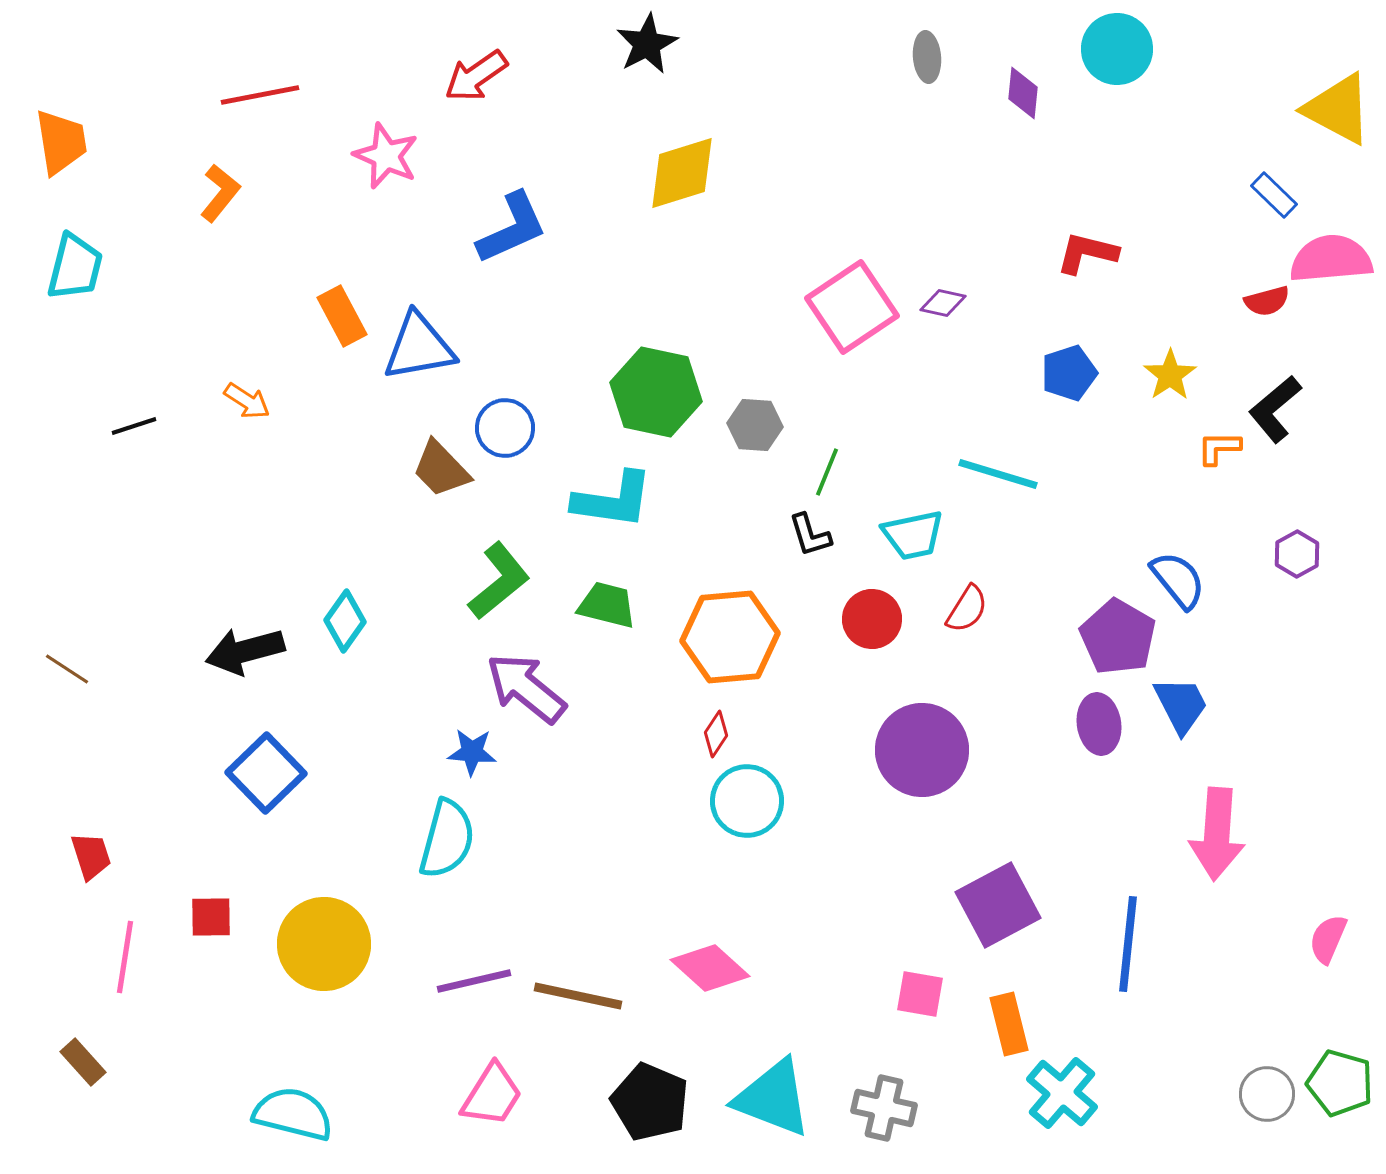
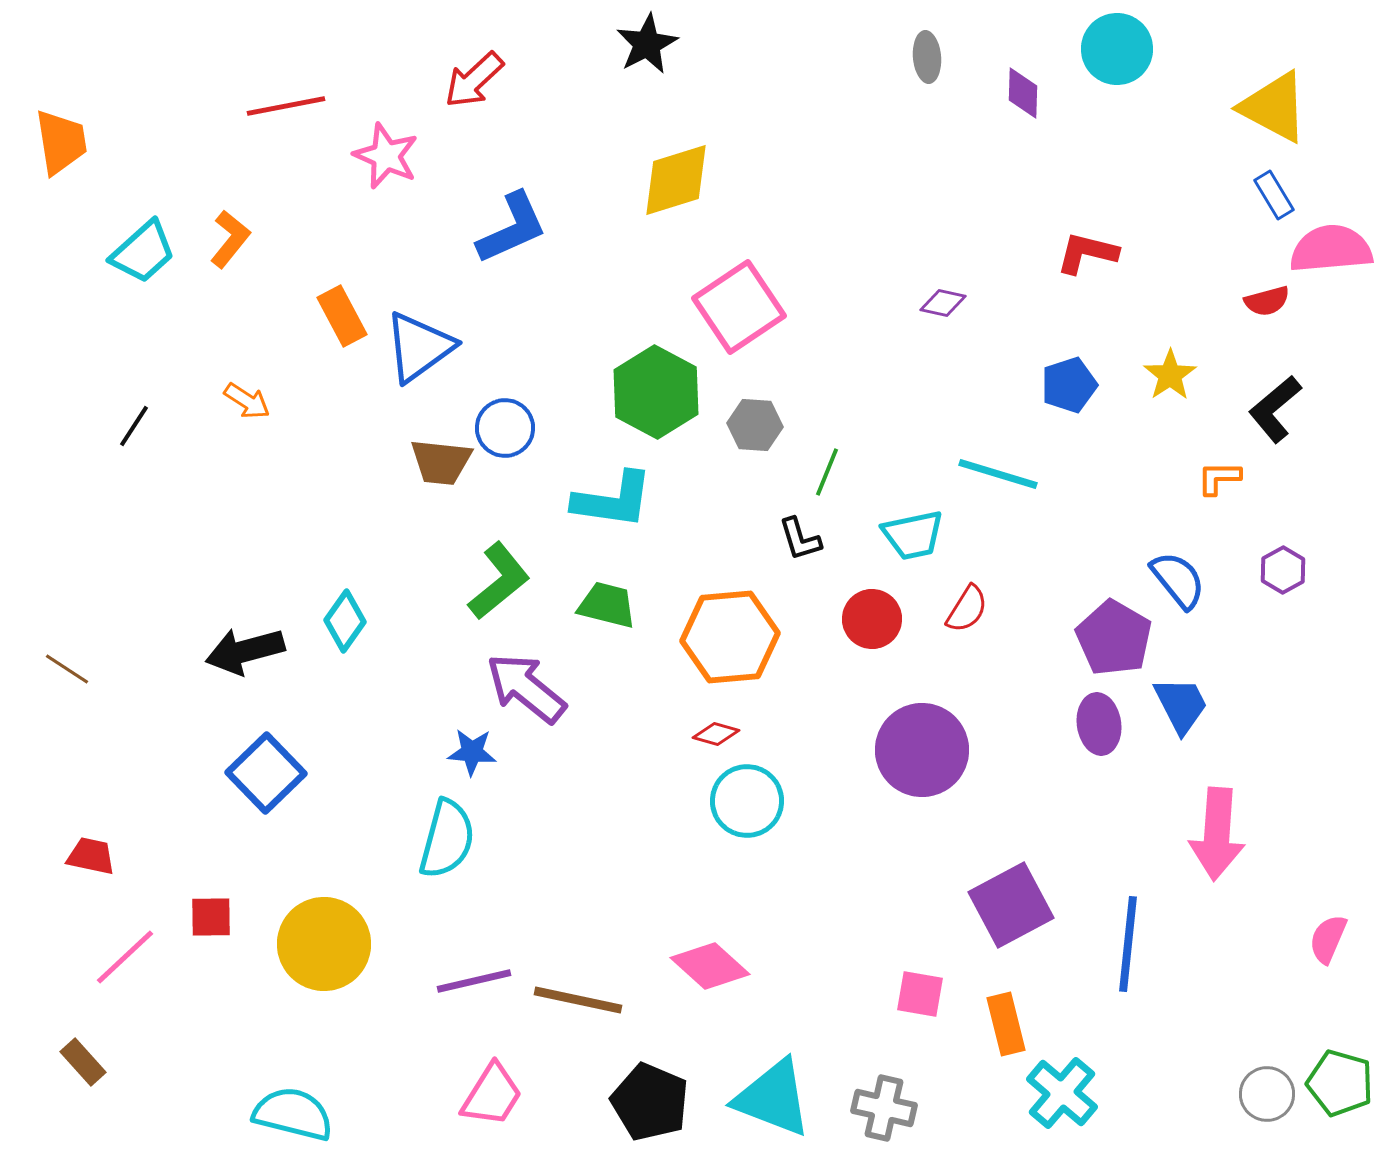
red arrow at (476, 76): moved 2 px left, 4 px down; rotated 8 degrees counterclockwise
purple diamond at (1023, 93): rotated 4 degrees counterclockwise
red line at (260, 95): moved 26 px right, 11 px down
yellow triangle at (1338, 109): moved 64 px left, 2 px up
yellow diamond at (682, 173): moved 6 px left, 7 px down
orange L-shape at (220, 193): moved 10 px right, 46 px down
blue rectangle at (1274, 195): rotated 15 degrees clockwise
pink semicircle at (1331, 259): moved 10 px up
cyan trapezoid at (75, 267): moved 68 px right, 15 px up; rotated 34 degrees clockwise
pink square at (852, 307): moved 113 px left
blue triangle at (419, 347): rotated 26 degrees counterclockwise
blue pentagon at (1069, 373): moved 12 px down
green hexagon at (656, 392): rotated 16 degrees clockwise
black line at (134, 426): rotated 39 degrees counterclockwise
orange L-shape at (1219, 448): moved 30 px down
brown trapezoid at (441, 469): moved 7 px up; rotated 40 degrees counterclockwise
black L-shape at (810, 535): moved 10 px left, 4 px down
purple hexagon at (1297, 554): moved 14 px left, 16 px down
purple pentagon at (1118, 637): moved 4 px left, 1 px down
red diamond at (716, 734): rotated 72 degrees clockwise
red trapezoid at (91, 856): rotated 60 degrees counterclockwise
purple square at (998, 905): moved 13 px right
pink line at (125, 957): rotated 38 degrees clockwise
pink diamond at (710, 968): moved 2 px up
brown line at (578, 996): moved 4 px down
orange rectangle at (1009, 1024): moved 3 px left
